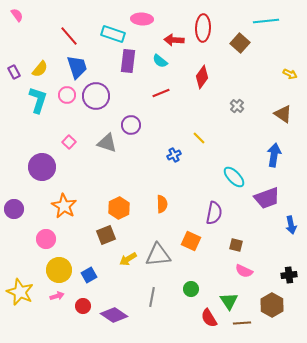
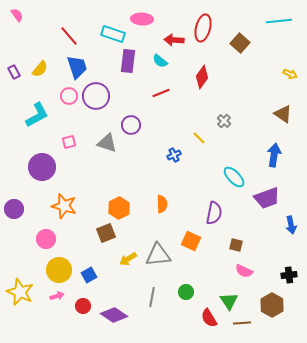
cyan line at (266, 21): moved 13 px right
red ellipse at (203, 28): rotated 12 degrees clockwise
pink circle at (67, 95): moved 2 px right, 1 px down
cyan L-shape at (38, 100): moved 1 px left, 15 px down; rotated 44 degrees clockwise
gray cross at (237, 106): moved 13 px left, 15 px down
pink square at (69, 142): rotated 32 degrees clockwise
orange star at (64, 206): rotated 15 degrees counterclockwise
brown square at (106, 235): moved 2 px up
green circle at (191, 289): moved 5 px left, 3 px down
